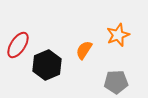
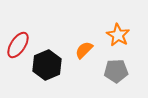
orange star: rotated 20 degrees counterclockwise
orange semicircle: rotated 12 degrees clockwise
gray pentagon: moved 11 px up
